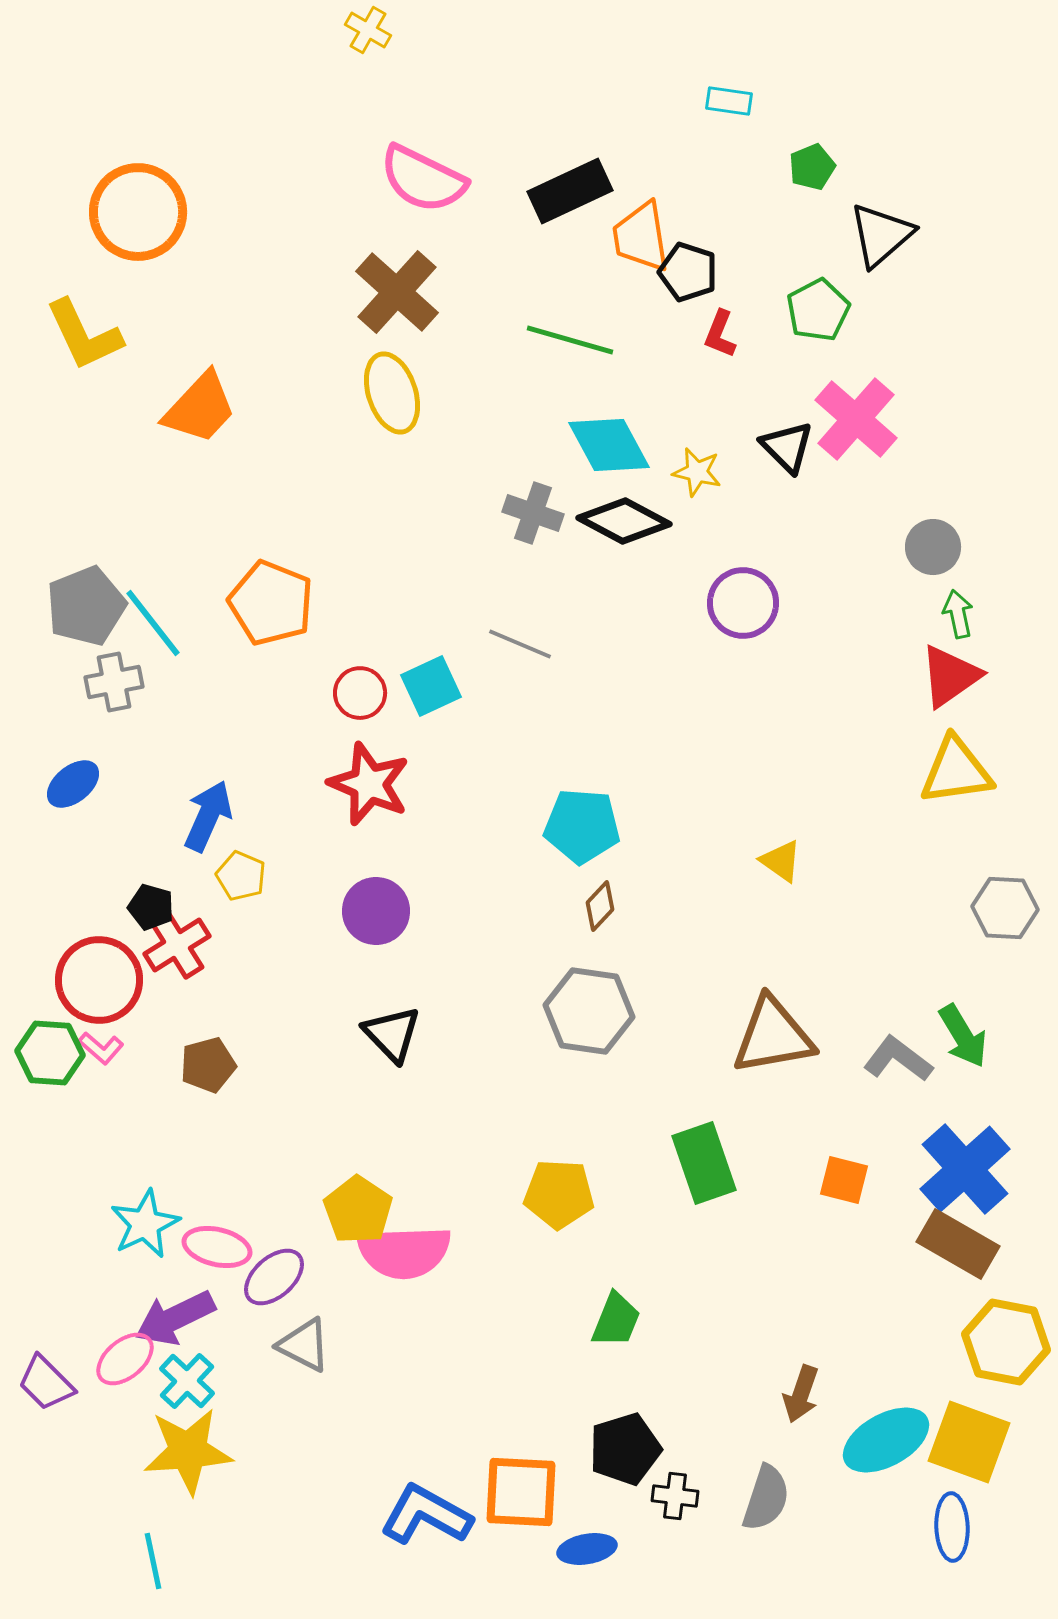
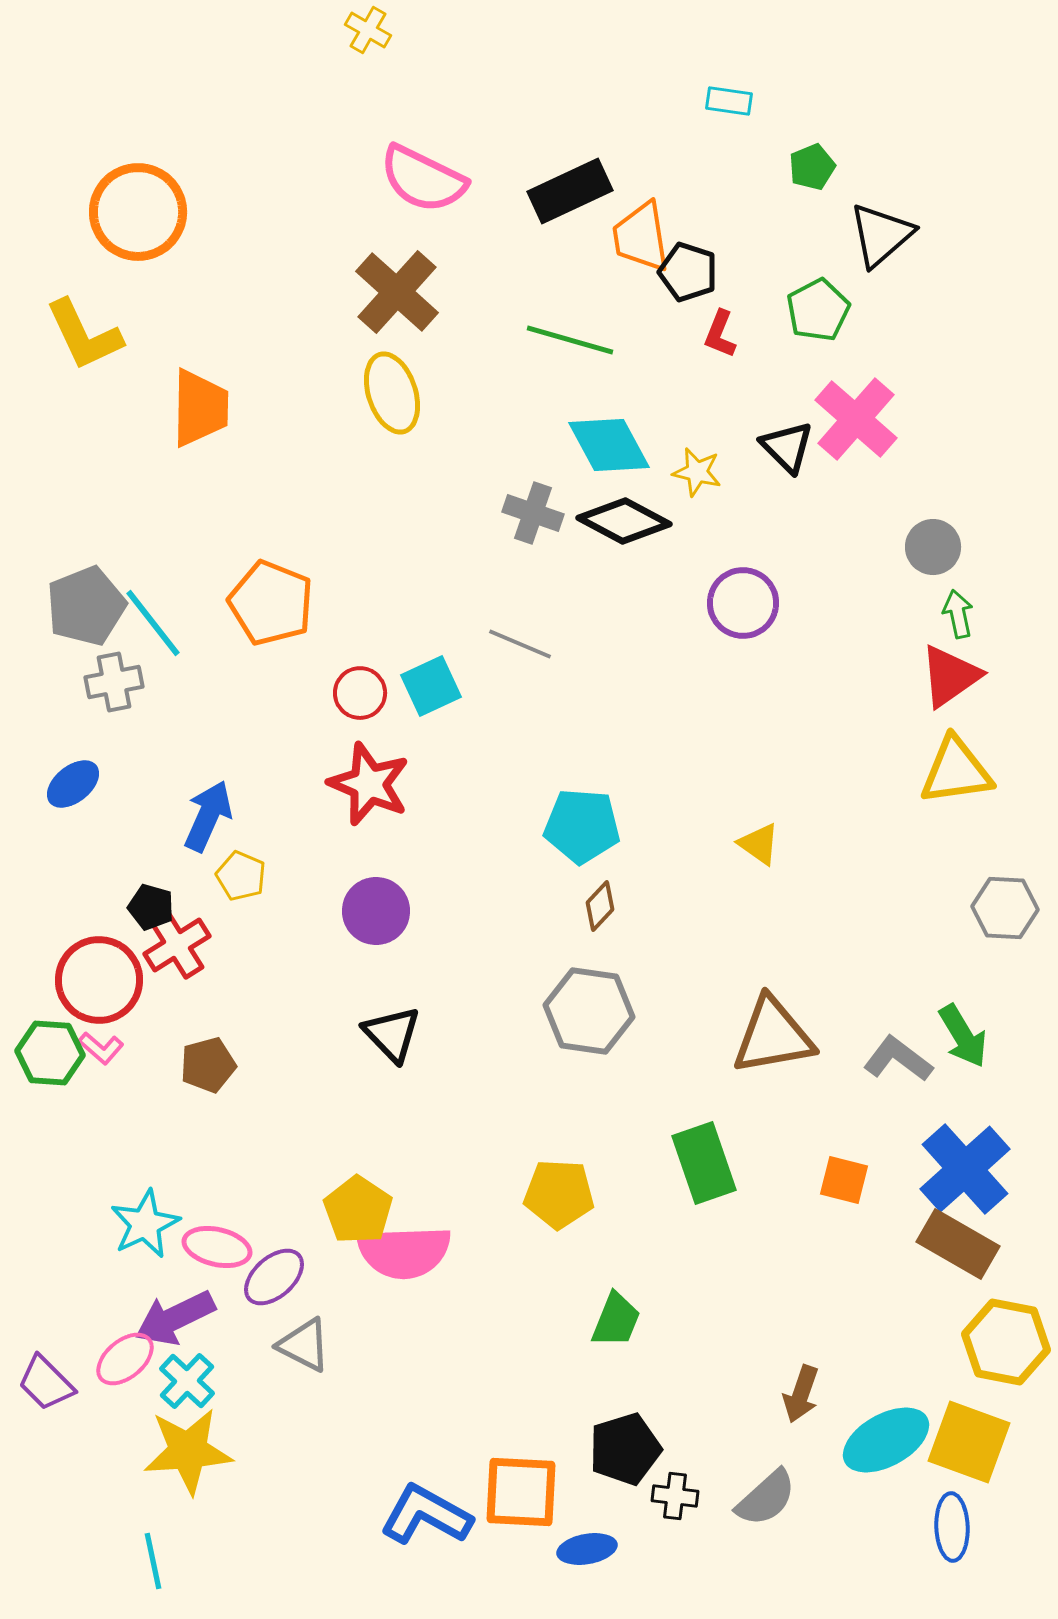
orange trapezoid at (200, 408): rotated 42 degrees counterclockwise
yellow triangle at (781, 861): moved 22 px left, 17 px up
gray semicircle at (766, 1498): rotated 30 degrees clockwise
